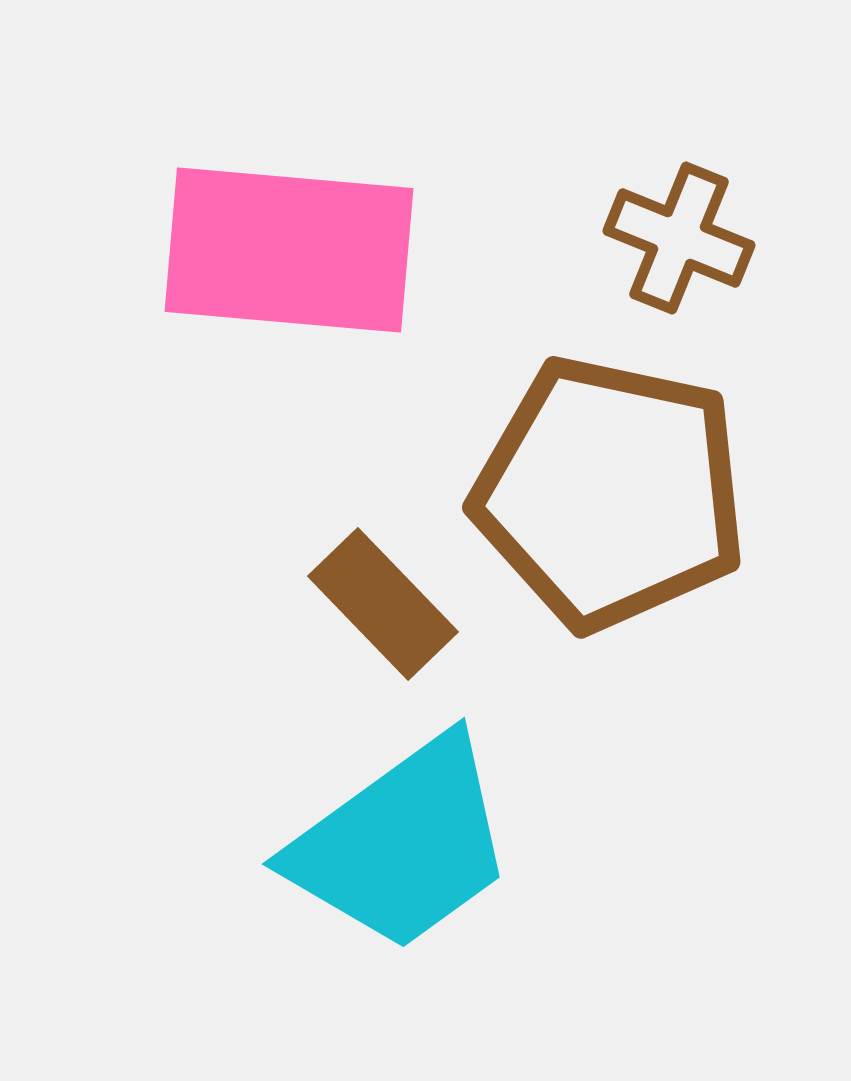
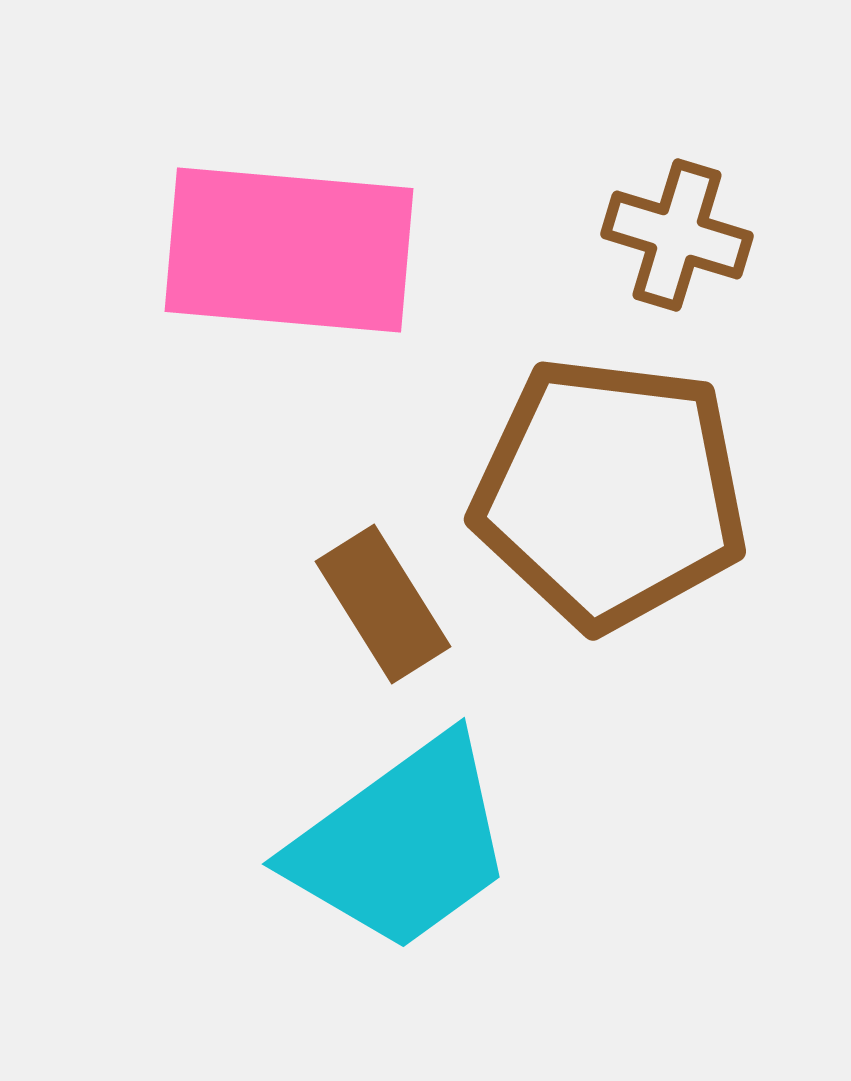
brown cross: moved 2 px left, 3 px up; rotated 5 degrees counterclockwise
brown pentagon: rotated 5 degrees counterclockwise
brown rectangle: rotated 12 degrees clockwise
